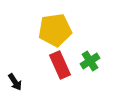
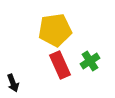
black arrow: moved 2 px left, 1 px down; rotated 12 degrees clockwise
